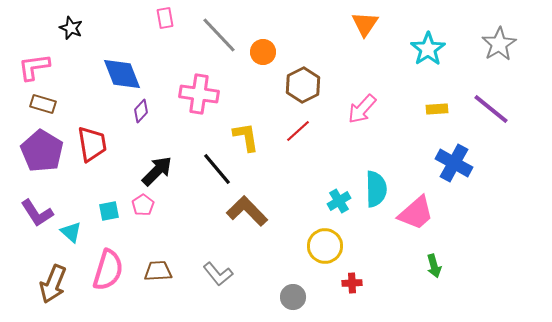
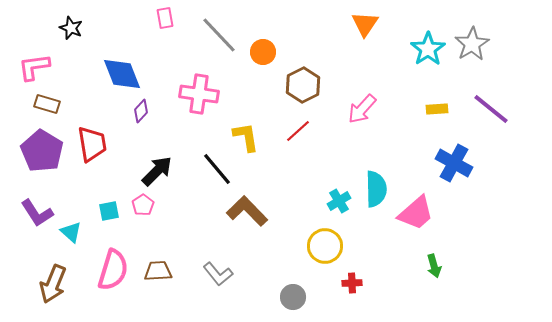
gray star: moved 27 px left
brown rectangle: moved 4 px right
pink semicircle: moved 5 px right
